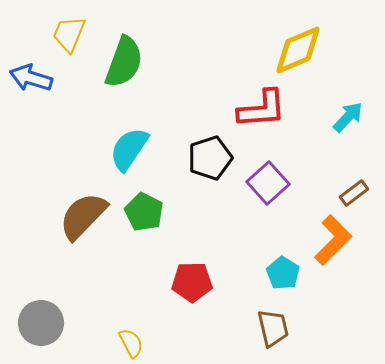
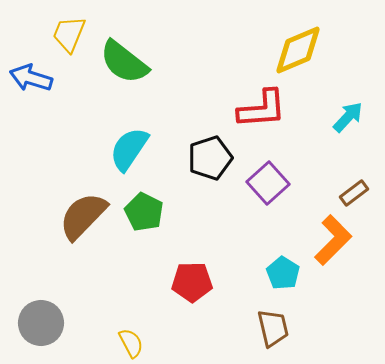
green semicircle: rotated 108 degrees clockwise
